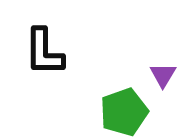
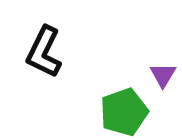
black L-shape: rotated 26 degrees clockwise
